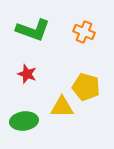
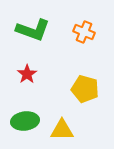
red star: rotated 18 degrees clockwise
yellow pentagon: moved 1 px left, 2 px down
yellow triangle: moved 23 px down
green ellipse: moved 1 px right
